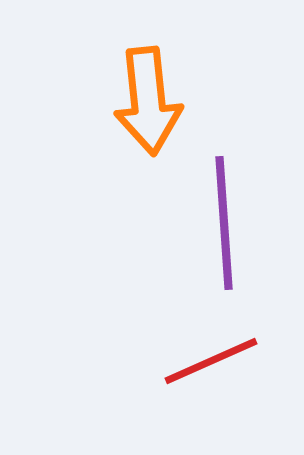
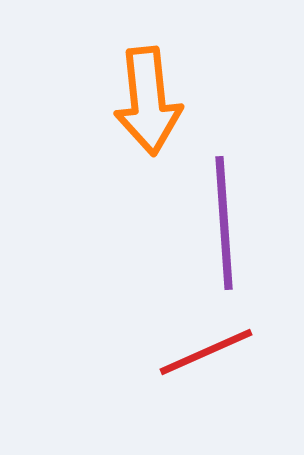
red line: moved 5 px left, 9 px up
